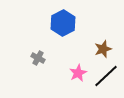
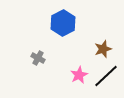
pink star: moved 1 px right, 2 px down
